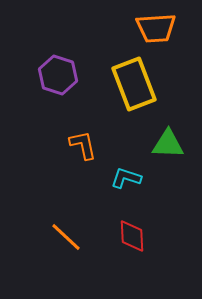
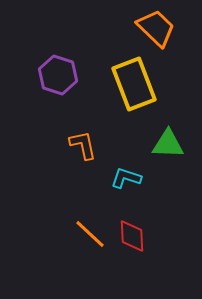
orange trapezoid: rotated 132 degrees counterclockwise
orange line: moved 24 px right, 3 px up
